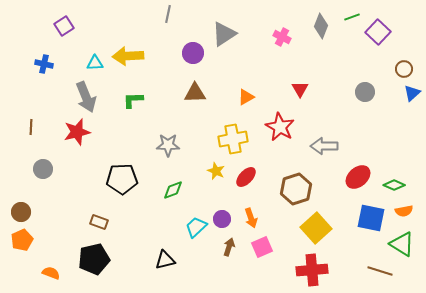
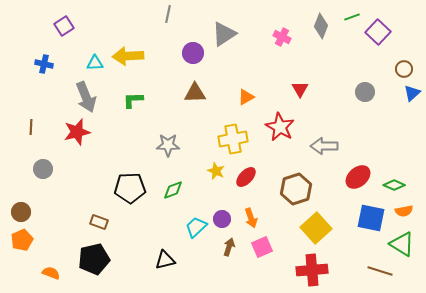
black pentagon at (122, 179): moved 8 px right, 9 px down
